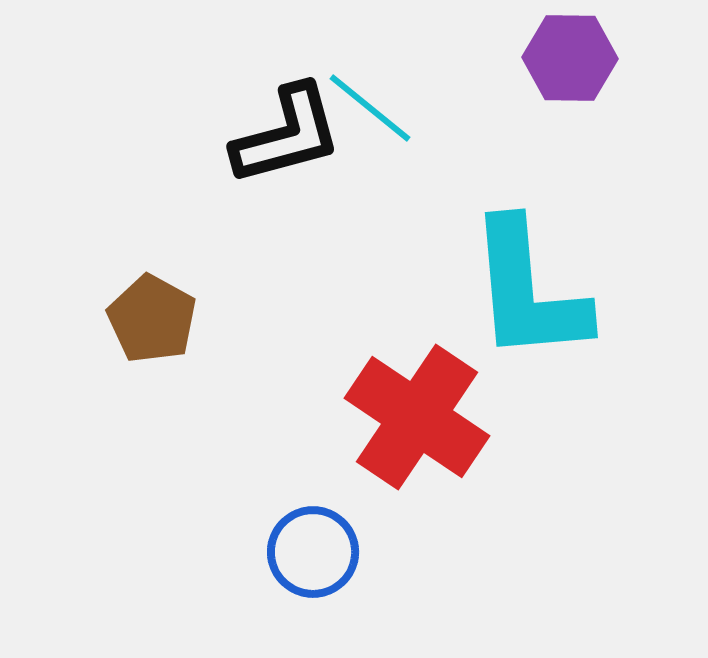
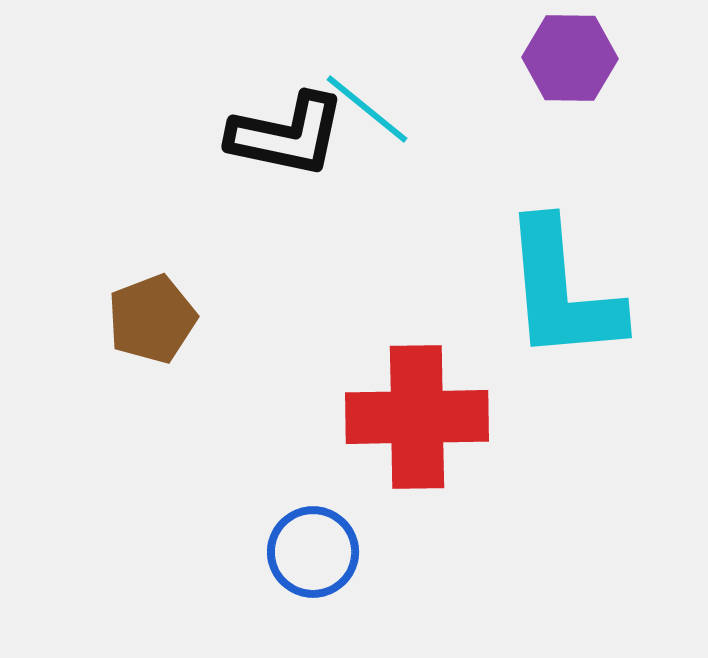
cyan line: moved 3 px left, 1 px down
black L-shape: rotated 27 degrees clockwise
cyan L-shape: moved 34 px right
brown pentagon: rotated 22 degrees clockwise
red cross: rotated 35 degrees counterclockwise
